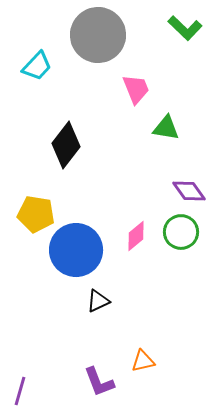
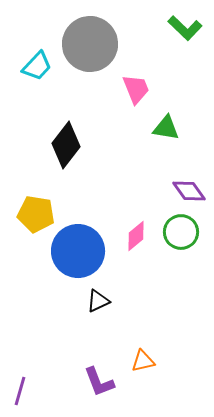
gray circle: moved 8 px left, 9 px down
blue circle: moved 2 px right, 1 px down
